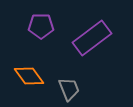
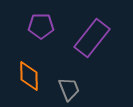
purple rectangle: rotated 15 degrees counterclockwise
orange diamond: rotated 36 degrees clockwise
